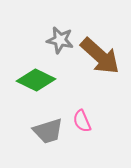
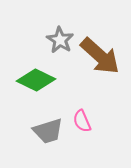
gray star: rotated 20 degrees clockwise
